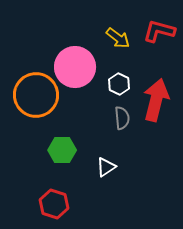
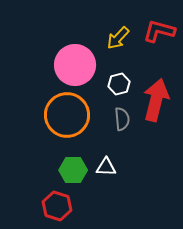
yellow arrow: rotated 95 degrees clockwise
pink circle: moved 2 px up
white hexagon: rotated 20 degrees clockwise
orange circle: moved 31 px right, 20 px down
gray semicircle: moved 1 px down
green hexagon: moved 11 px right, 20 px down
white triangle: rotated 35 degrees clockwise
red hexagon: moved 3 px right, 2 px down
